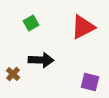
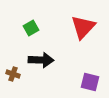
green square: moved 5 px down
red triangle: rotated 20 degrees counterclockwise
brown cross: rotated 24 degrees counterclockwise
